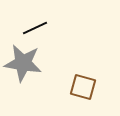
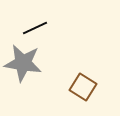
brown square: rotated 16 degrees clockwise
